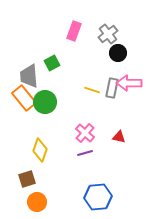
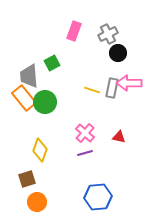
gray cross: rotated 12 degrees clockwise
